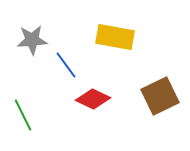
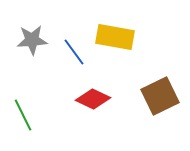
blue line: moved 8 px right, 13 px up
